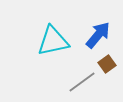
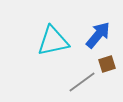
brown square: rotated 18 degrees clockwise
